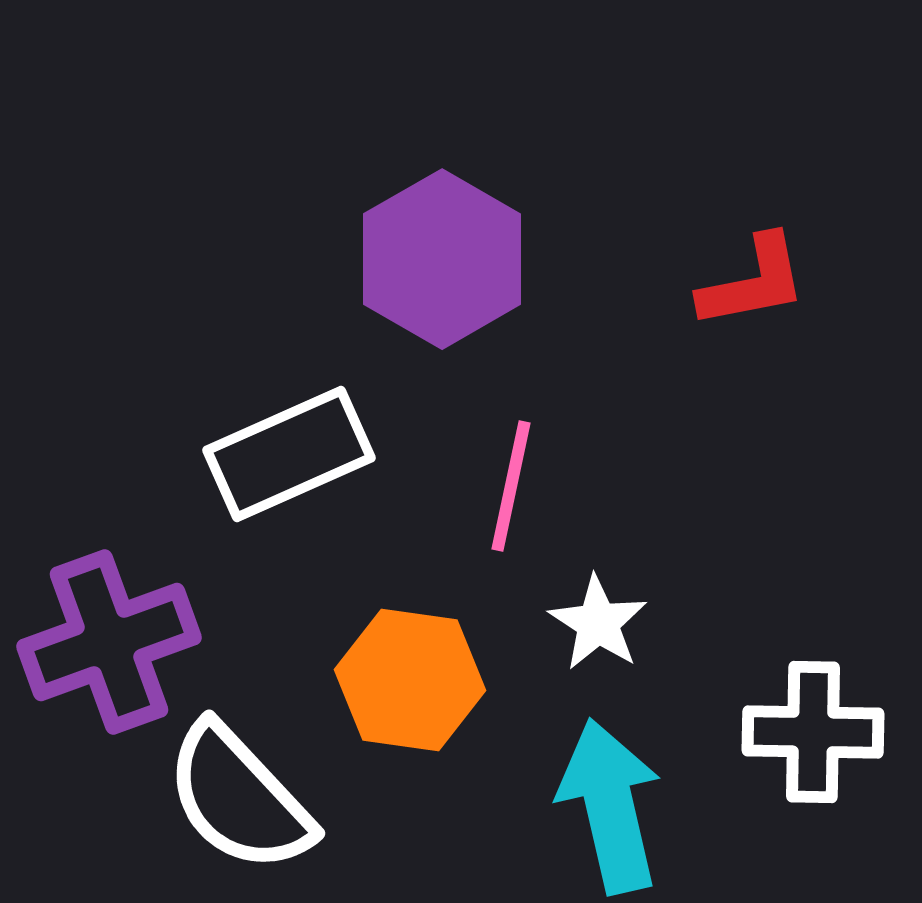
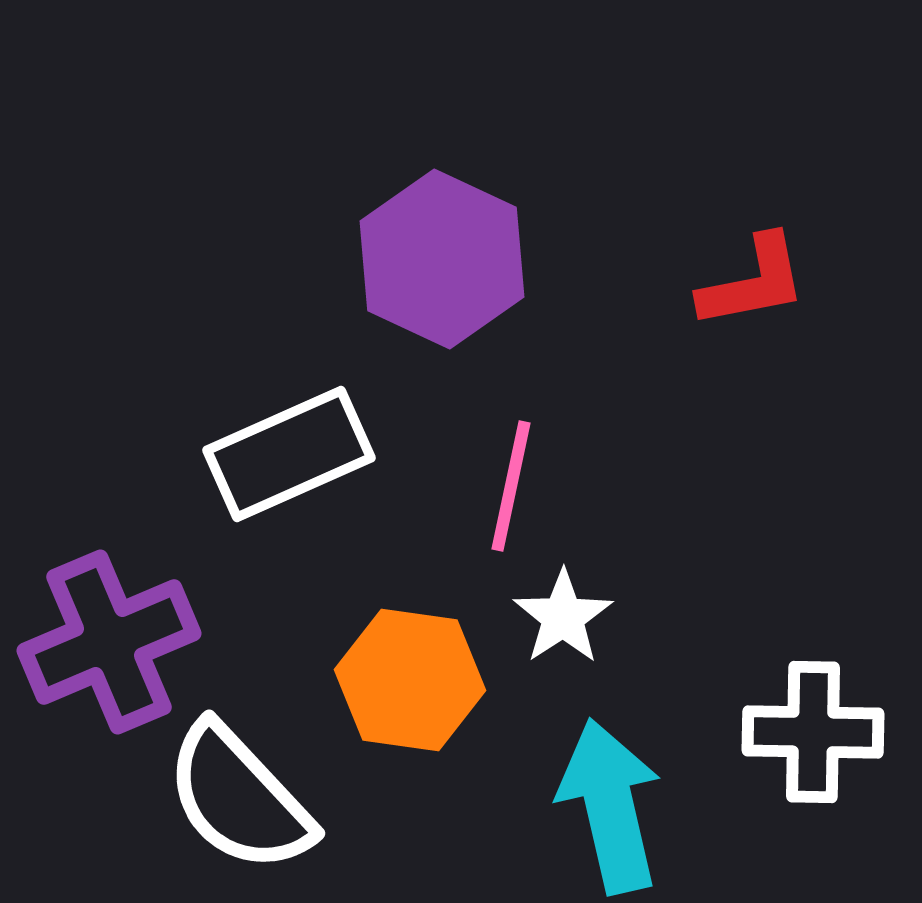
purple hexagon: rotated 5 degrees counterclockwise
white star: moved 35 px left, 6 px up; rotated 6 degrees clockwise
purple cross: rotated 3 degrees counterclockwise
